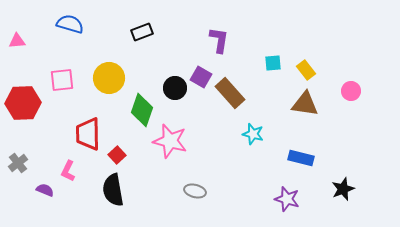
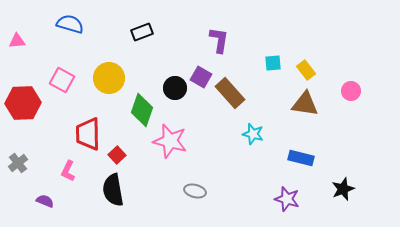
pink square: rotated 35 degrees clockwise
purple semicircle: moved 11 px down
